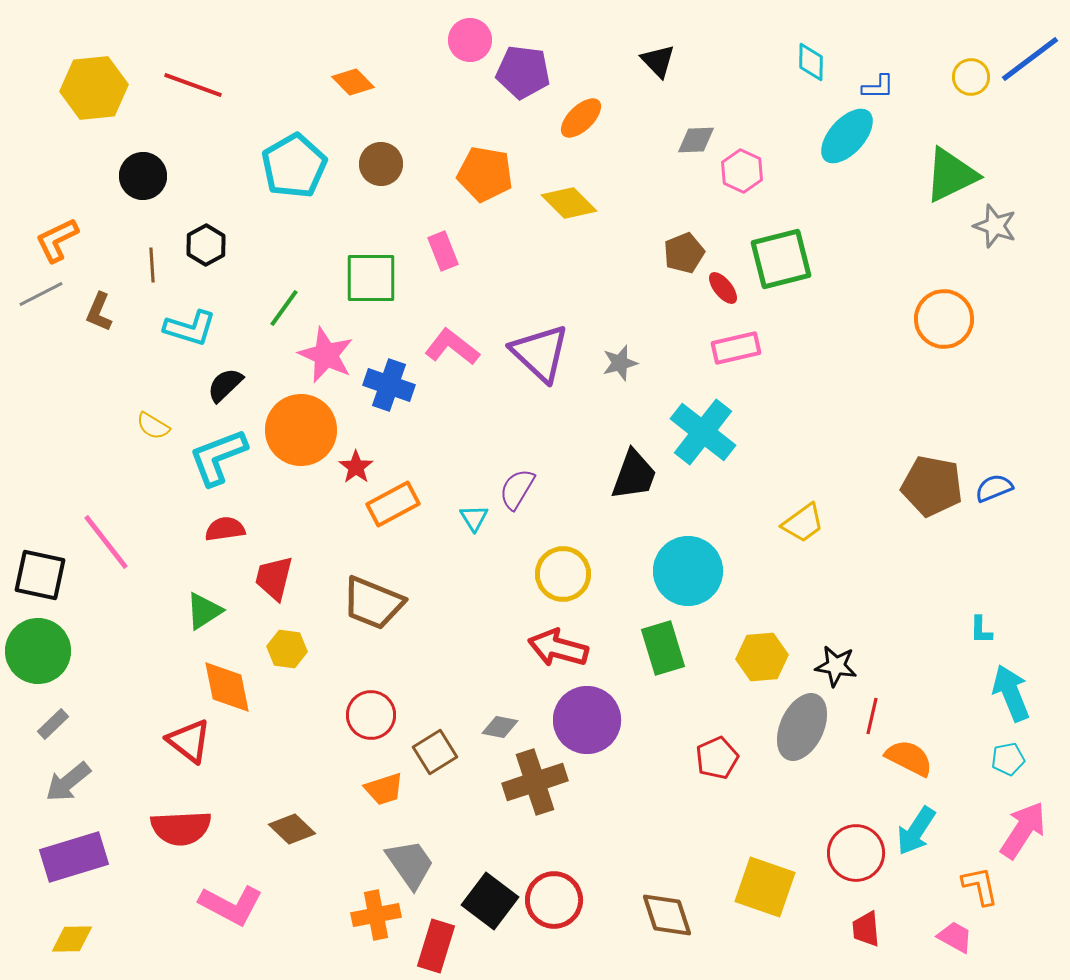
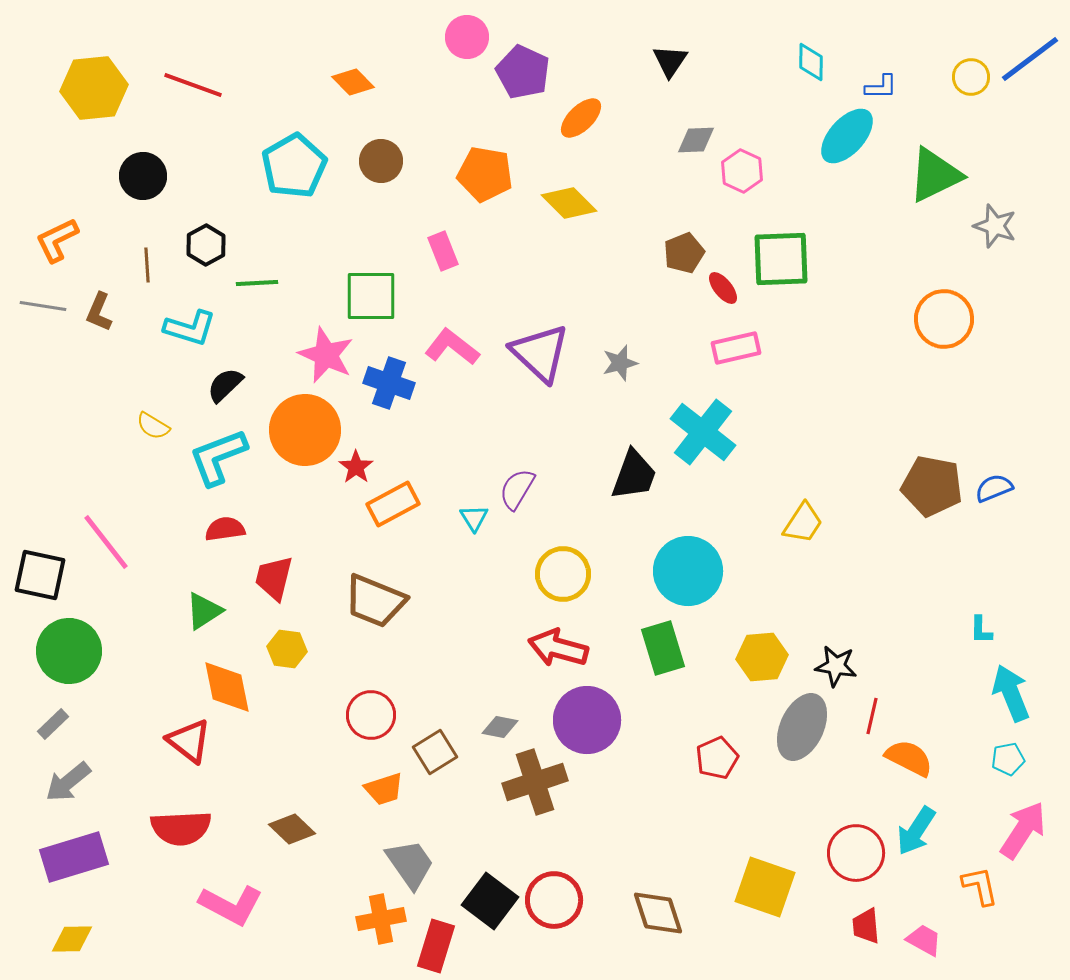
pink circle at (470, 40): moved 3 px left, 3 px up
black triangle at (658, 61): moved 12 px right; rotated 18 degrees clockwise
purple pentagon at (523, 72): rotated 18 degrees clockwise
blue L-shape at (878, 87): moved 3 px right
brown circle at (381, 164): moved 3 px up
green triangle at (951, 175): moved 16 px left
green square at (781, 259): rotated 12 degrees clockwise
brown line at (152, 265): moved 5 px left
green square at (371, 278): moved 18 px down
gray line at (41, 294): moved 2 px right, 12 px down; rotated 36 degrees clockwise
green line at (284, 308): moved 27 px left, 25 px up; rotated 51 degrees clockwise
blue cross at (389, 385): moved 2 px up
orange circle at (301, 430): moved 4 px right
yellow trapezoid at (803, 523): rotated 21 degrees counterclockwise
brown trapezoid at (373, 603): moved 2 px right, 2 px up
green circle at (38, 651): moved 31 px right
orange cross at (376, 915): moved 5 px right, 4 px down
brown diamond at (667, 915): moved 9 px left, 2 px up
red trapezoid at (866, 929): moved 3 px up
pink trapezoid at (955, 937): moved 31 px left, 3 px down
